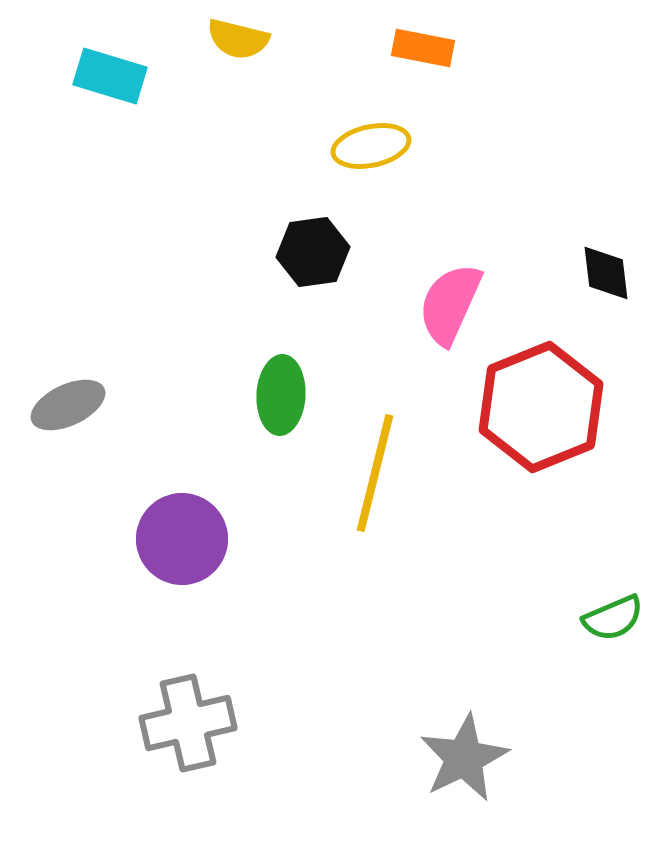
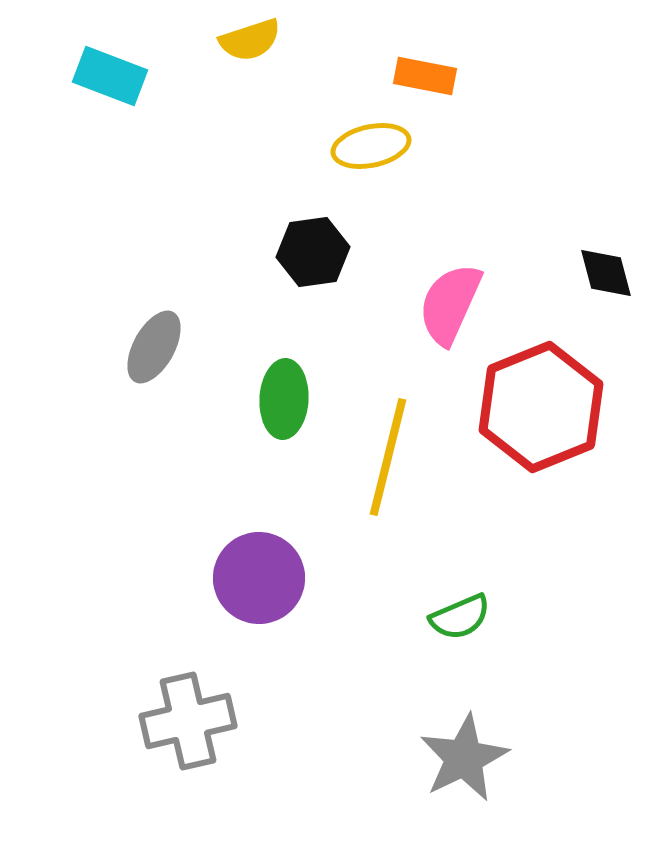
yellow semicircle: moved 12 px right, 1 px down; rotated 32 degrees counterclockwise
orange rectangle: moved 2 px right, 28 px down
cyan rectangle: rotated 4 degrees clockwise
black diamond: rotated 8 degrees counterclockwise
green ellipse: moved 3 px right, 4 px down
gray ellipse: moved 86 px right, 58 px up; rotated 36 degrees counterclockwise
yellow line: moved 13 px right, 16 px up
purple circle: moved 77 px right, 39 px down
green semicircle: moved 153 px left, 1 px up
gray cross: moved 2 px up
